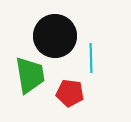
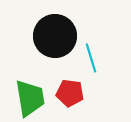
cyan line: rotated 16 degrees counterclockwise
green trapezoid: moved 23 px down
